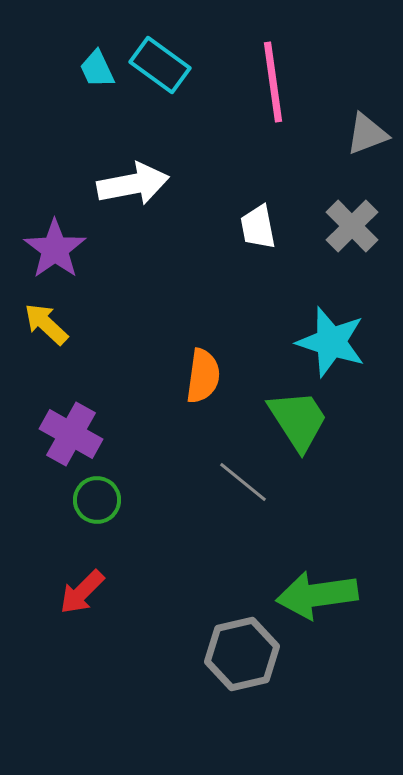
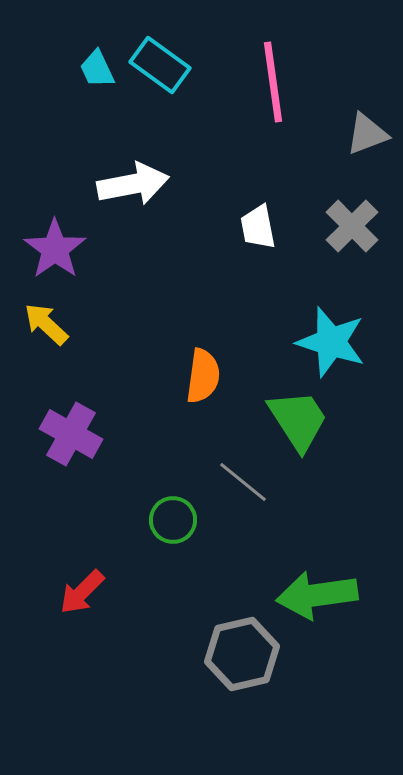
green circle: moved 76 px right, 20 px down
